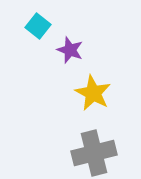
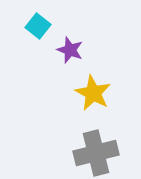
gray cross: moved 2 px right
